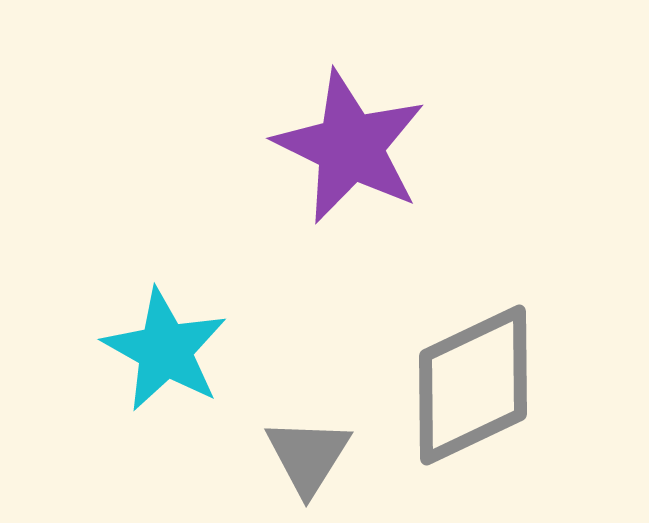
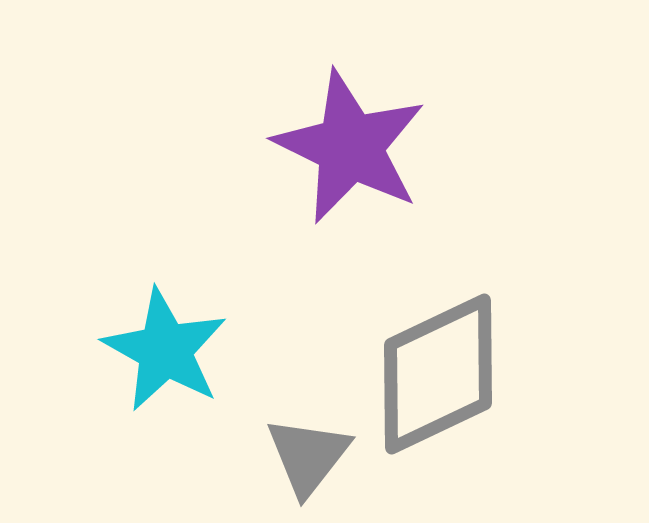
gray diamond: moved 35 px left, 11 px up
gray triangle: rotated 6 degrees clockwise
